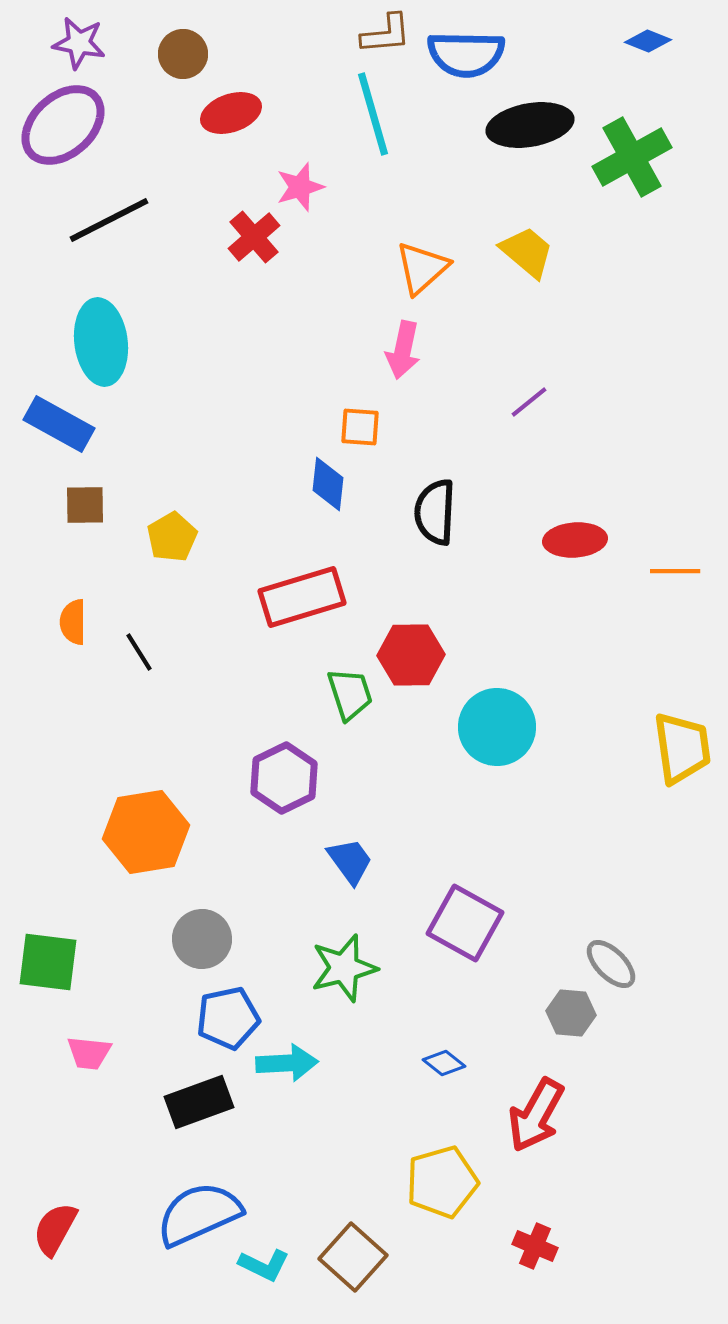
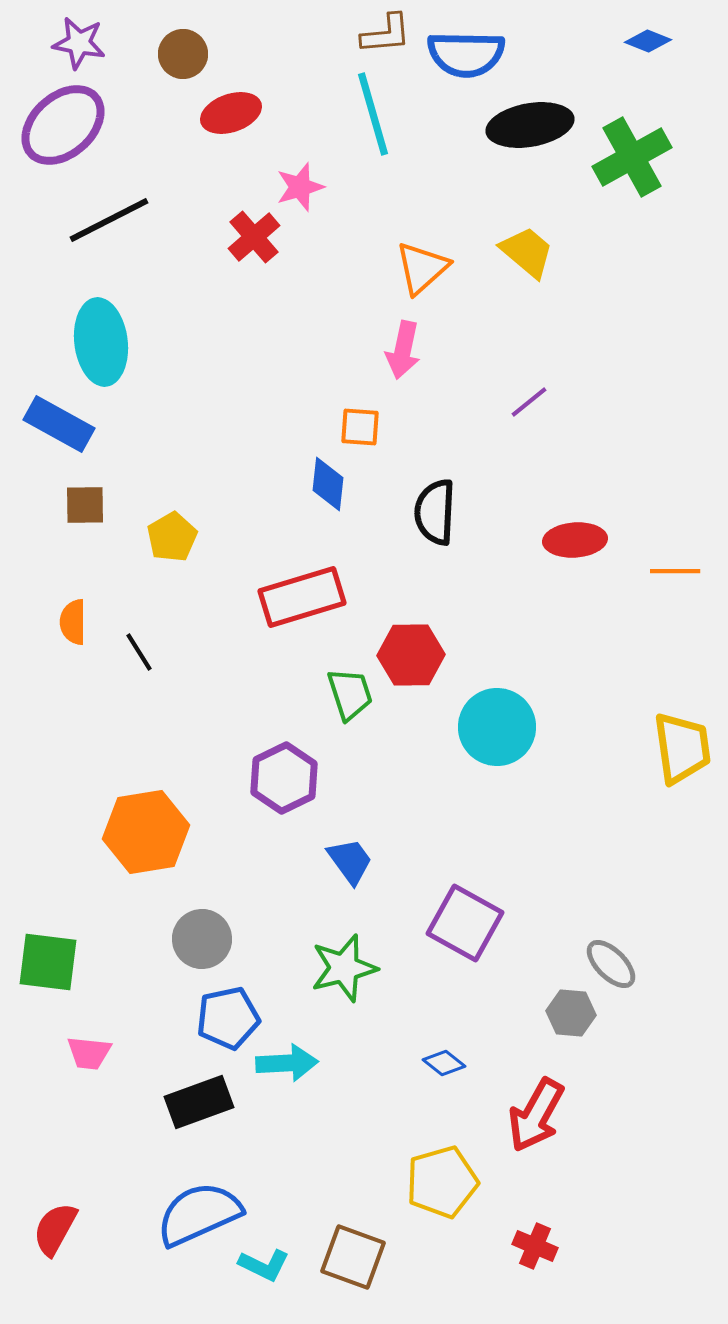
brown square at (353, 1257): rotated 22 degrees counterclockwise
